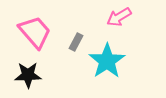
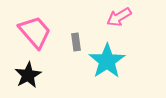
gray rectangle: rotated 36 degrees counterclockwise
black star: rotated 28 degrees counterclockwise
